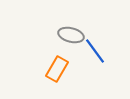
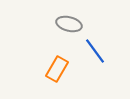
gray ellipse: moved 2 px left, 11 px up
